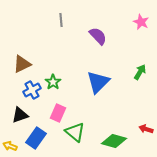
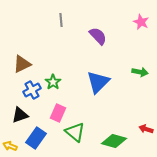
green arrow: rotated 70 degrees clockwise
